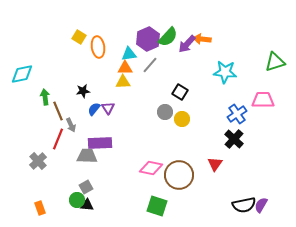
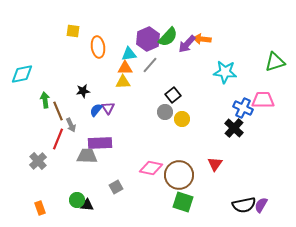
yellow square: moved 6 px left, 6 px up; rotated 24 degrees counterclockwise
black square: moved 7 px left, 3 px down; rotated 21 degrees clockwise
green arrow: moved 3 px down
blue semicircle: moved 2 px right, 1 px down
blue cross: moved 6 px right, 6 px up; rotated 30 degrees counterclockwise
black cross: moved 11 px up
gray square: moved 30 px right
green square: moved 26 px right, 4 px up
